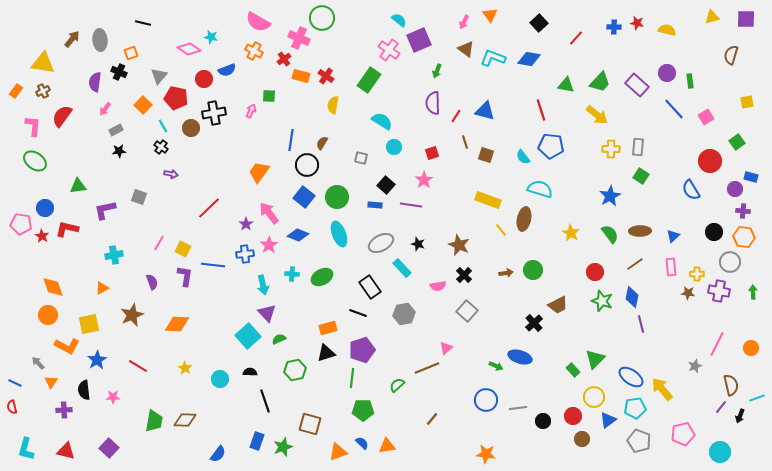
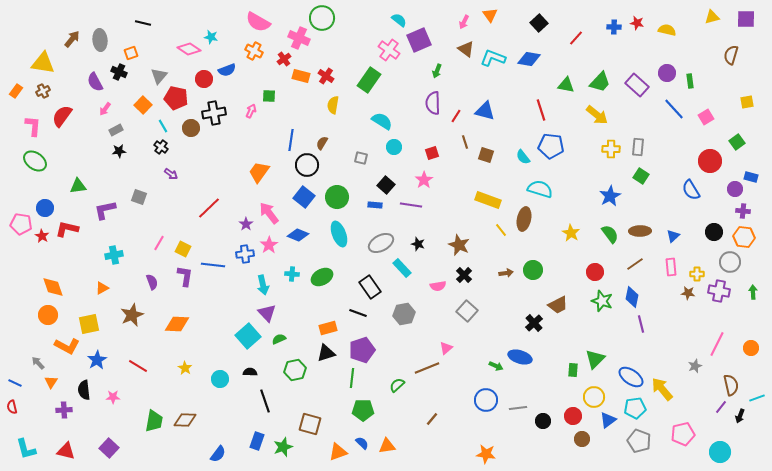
purple semicircle at (95, 82): rotated 36 degrees counterclockwise
purple arrow at (171, 174): rotated 24 degrees clockwise
green rectangle at (573, 370): rotated 48 degrees clockwise
cyan L-shape at (26, 449): rotated 30 degrees counterclockwise
